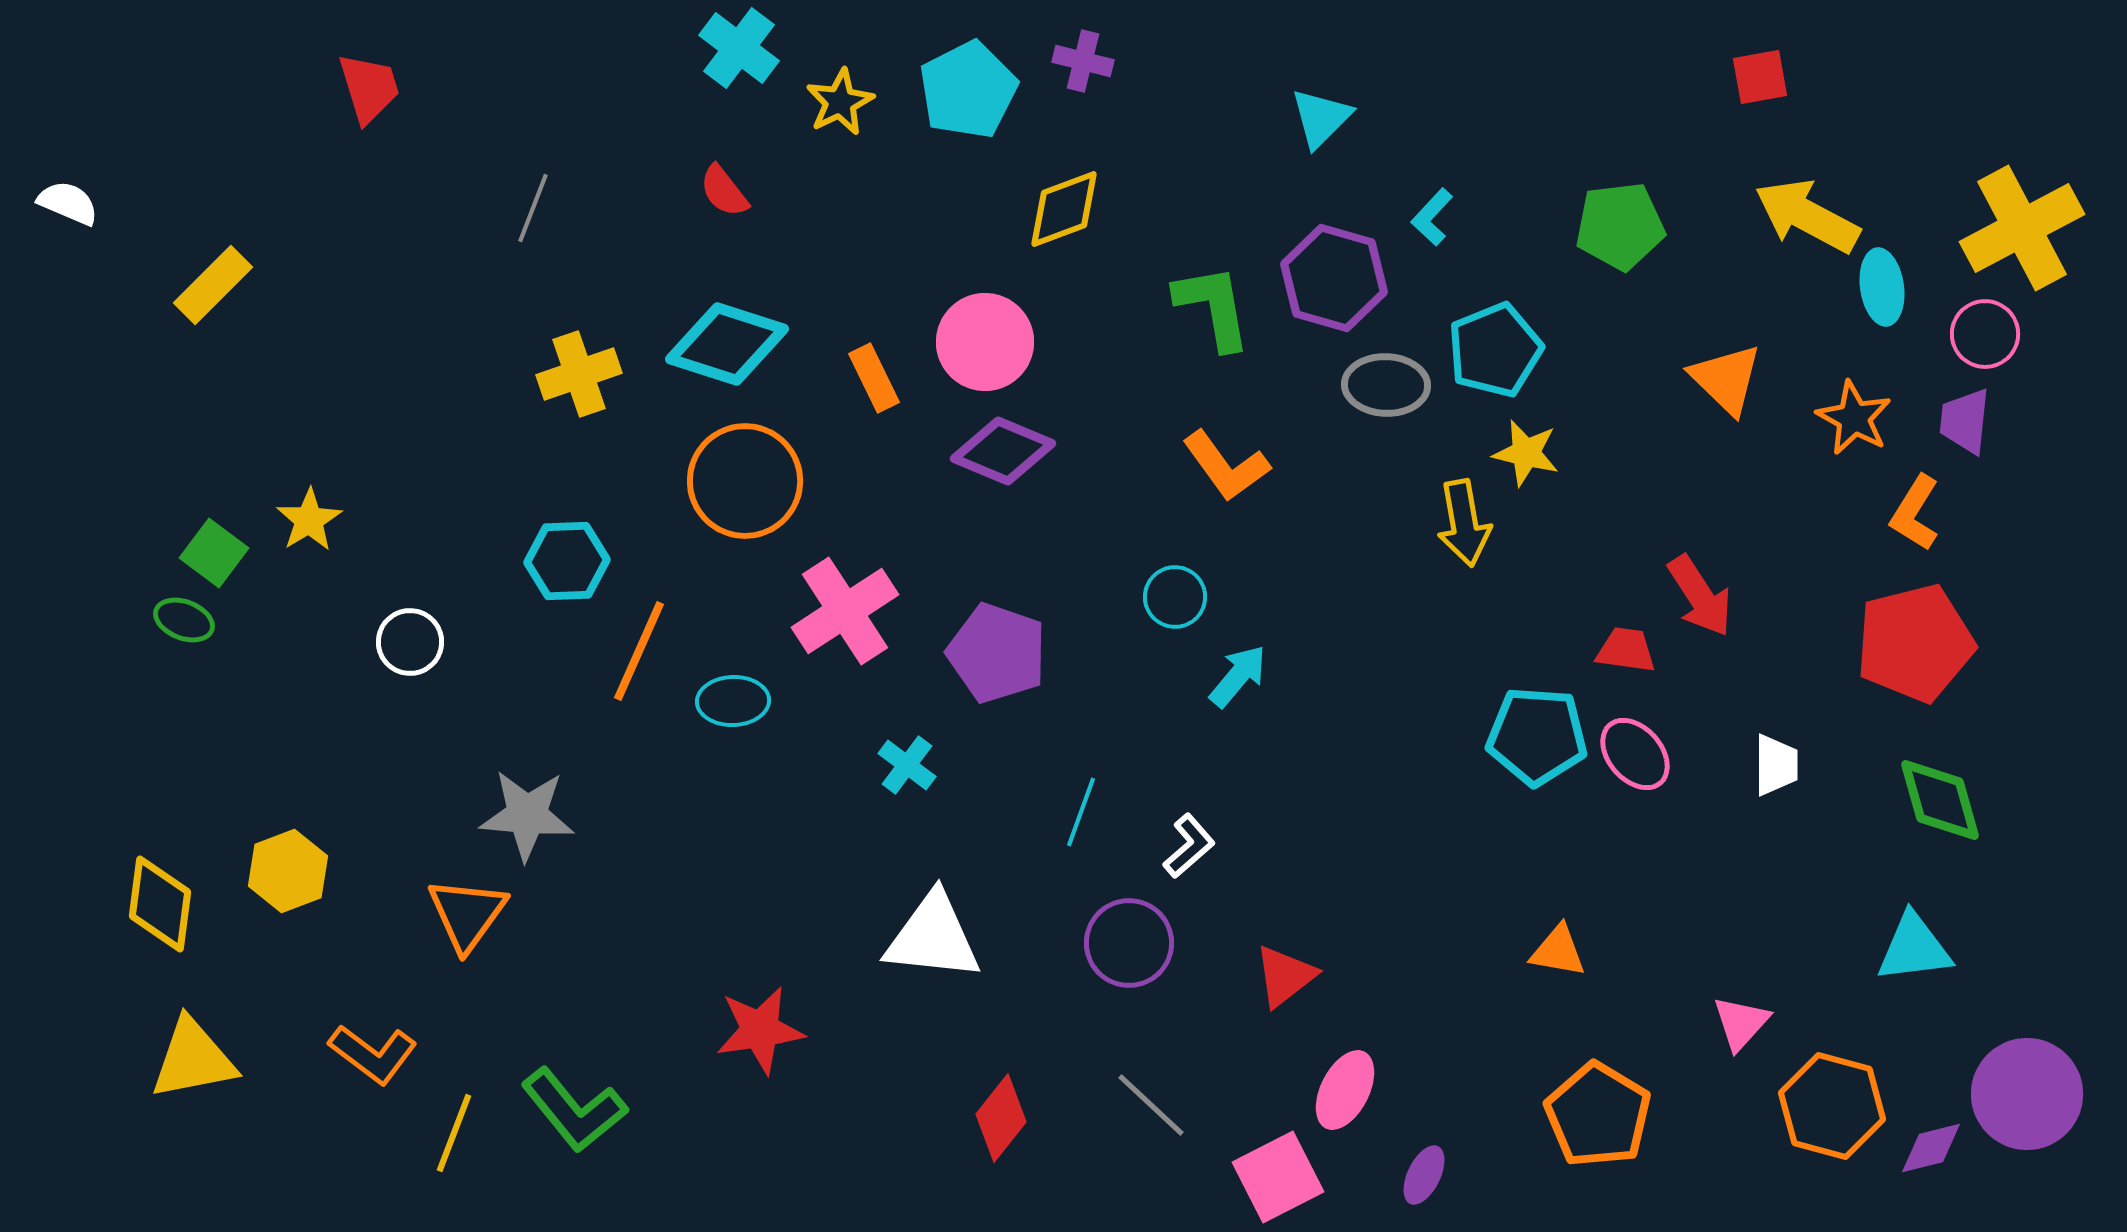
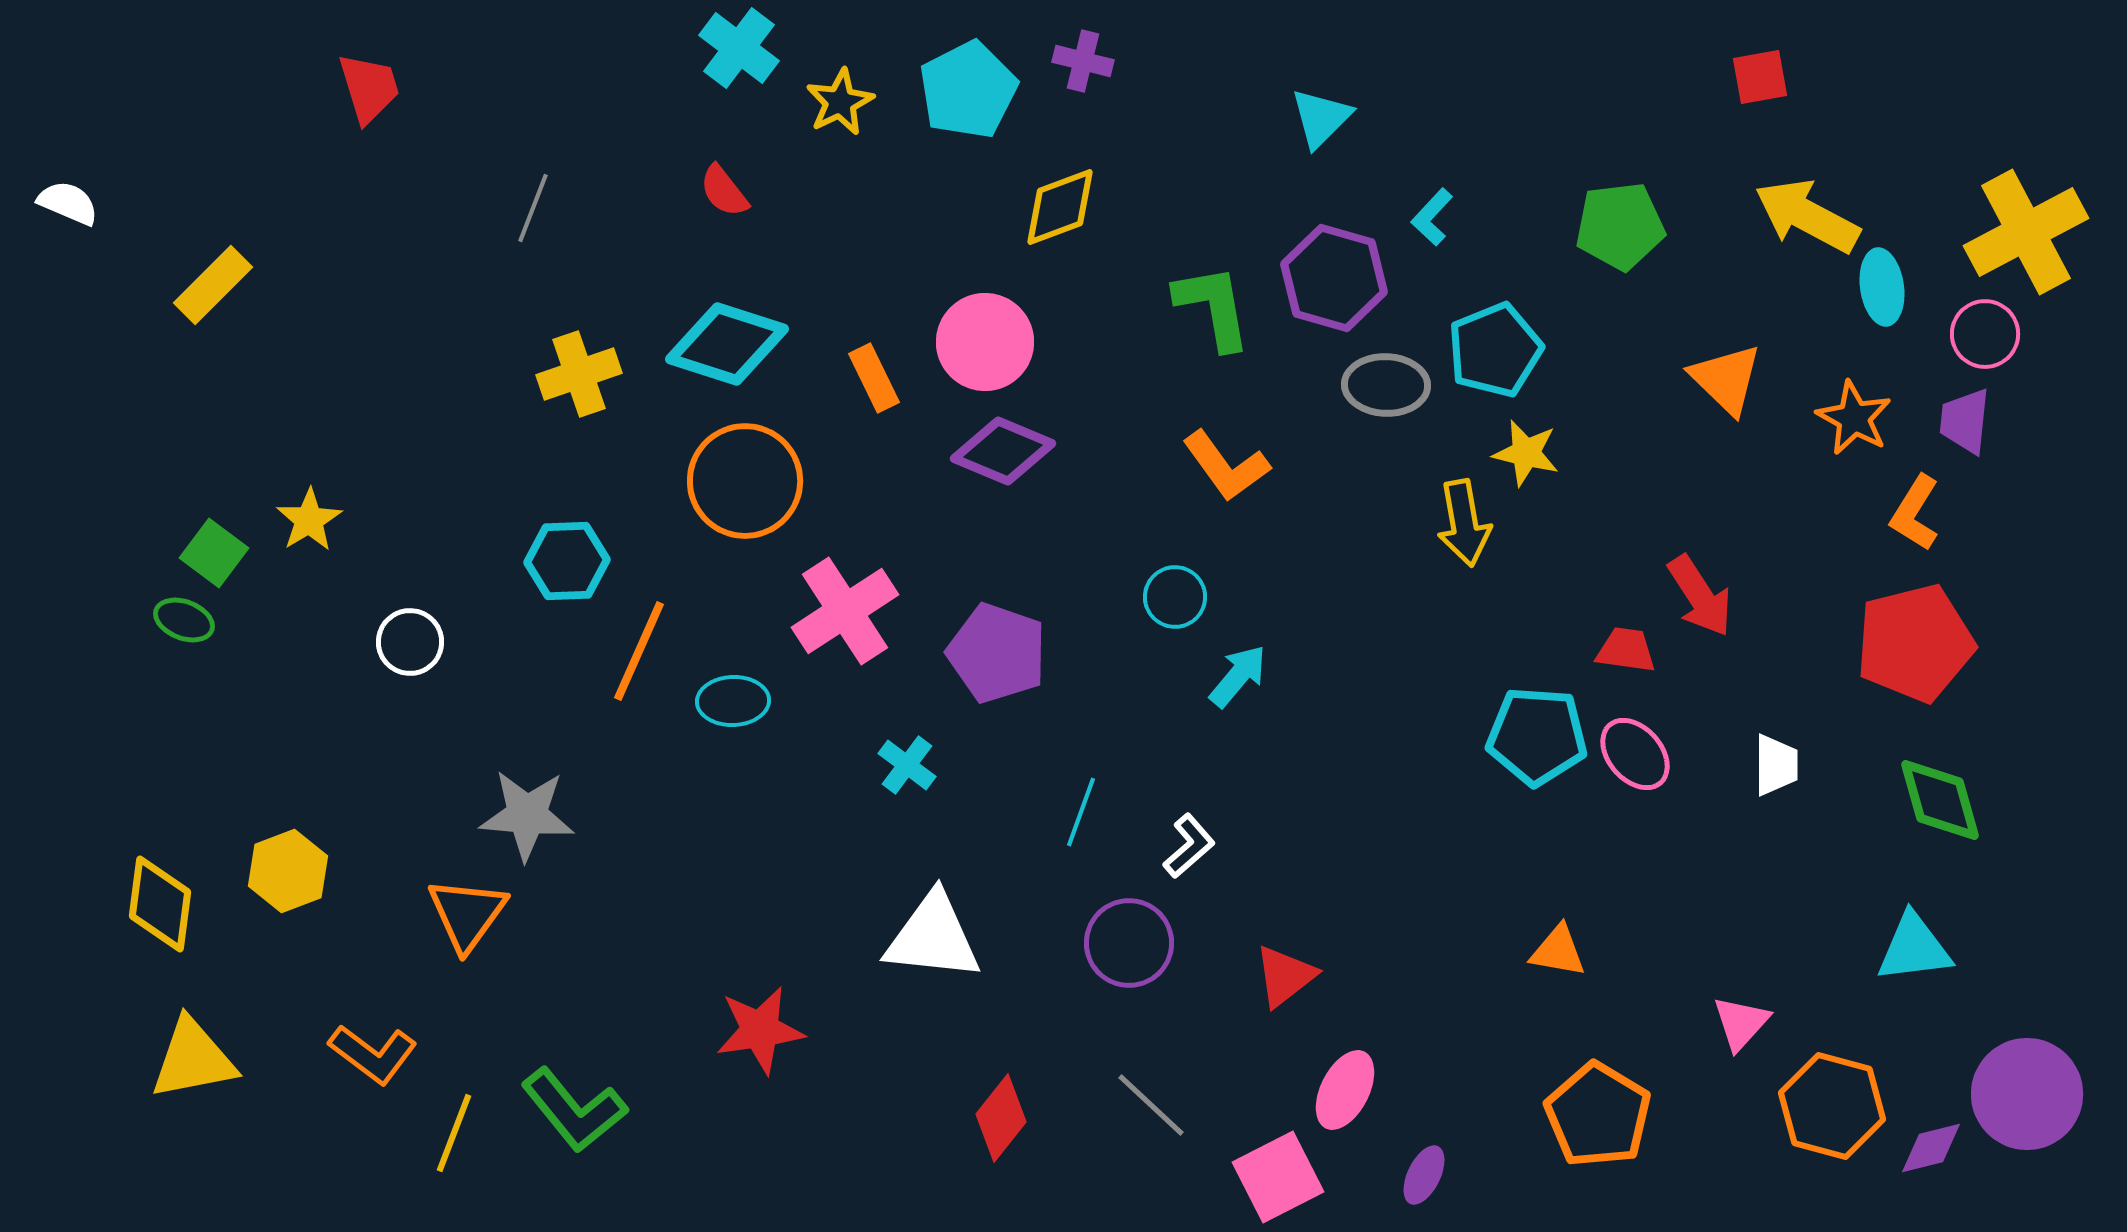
yellow diamond at (1064, 209): moved 4 px left, 2 px up
yellow cross at (2022, 228): moved 4 px right, 4 px down
